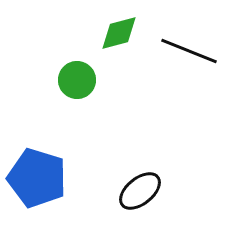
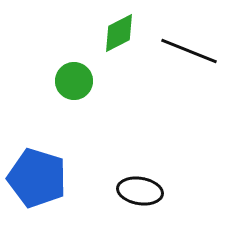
green diamond: rotated 12 degrees counterclockwise
green circle: moved 3 px left, 1 px down
black ellipse: rotated 48 degrees clockwise
